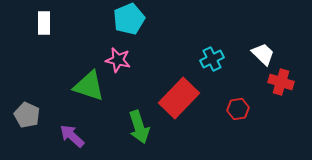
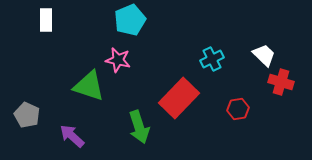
cyan pentagon: moved 1 px right, 1 px down
white rectangle: moved 2 px right, 3 px up
white trapezoid: moved 1 px right, 1 px down
